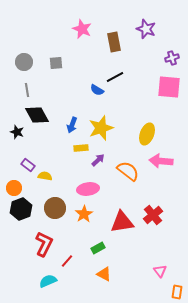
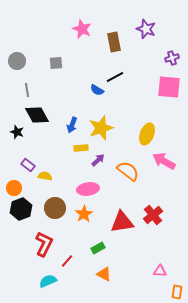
gray circle: moved 7 px left, 1 px up
pink arrow: moved 3 px right; rotated 25 degrees clockwise
pink triangle: rotated 48 degrees counterclockwise
